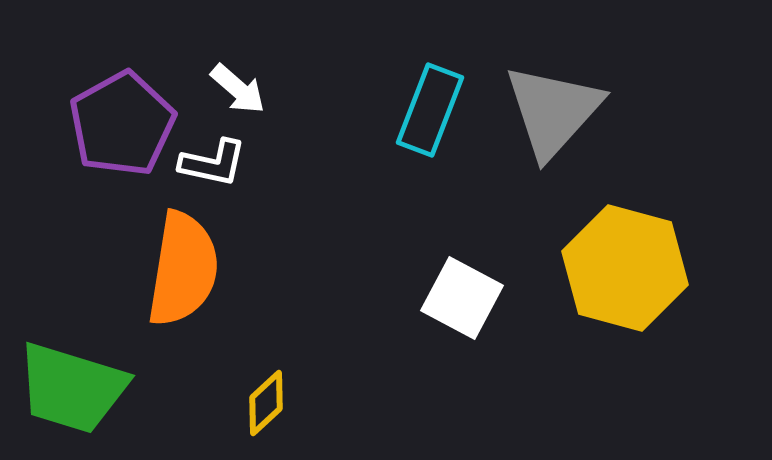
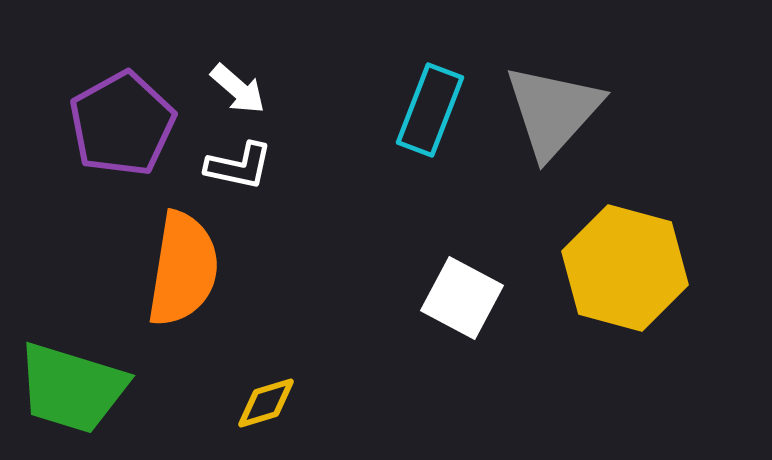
white L-shape: moved 26 px right, 3 px down
yellow diamond: rotated 26 degrees clockwise
